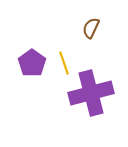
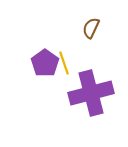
purple pentagon: moved 13 px right
